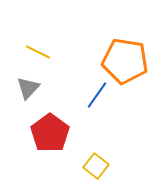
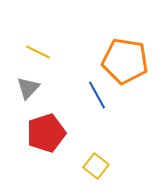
blue line: rotated 64 degrees counterclockwise
red pentagon: moved 4 px left; rotated 18 degrees clockwise
